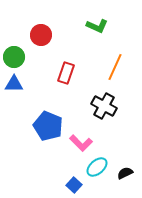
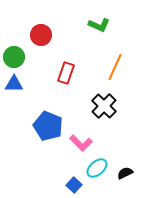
green L-shape: moved 2 px right, 1 px up
black cross: rotated 15 degrees clockwise
cyan ellipse: moved 1 px down
